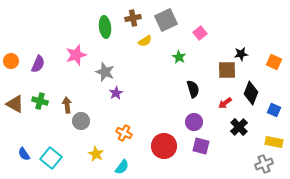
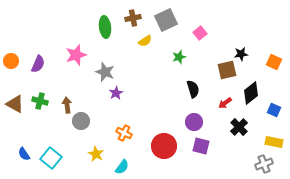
green star: rotated 24 degrees clockwise
brown square: rotated 12 degrees counterclockwise
black diamond: rotated 30 degrees clockwise
